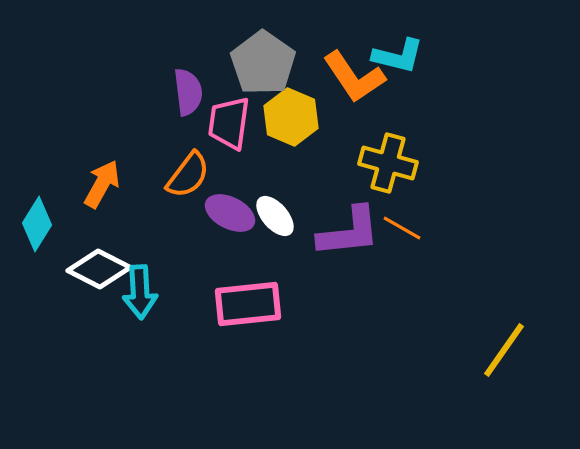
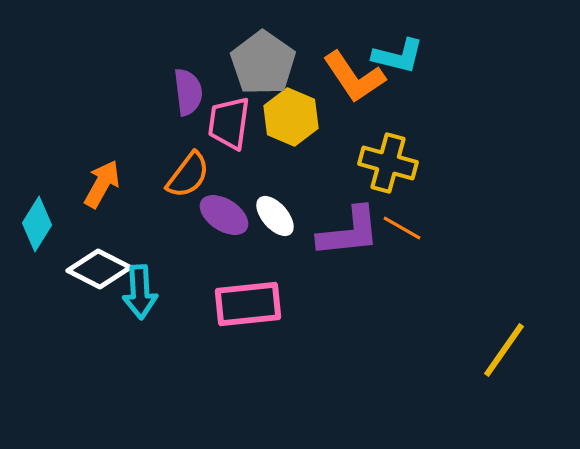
purple ellipse: moved 6 px left, 2 px down; rotated 6 degrees clockwise
